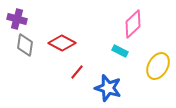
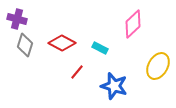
gray diamond: rotated 10 degrees clockwise
cyan rectangle: moved 20 px left, 3 px up
blue star: moved 6 px right, 2 px up
